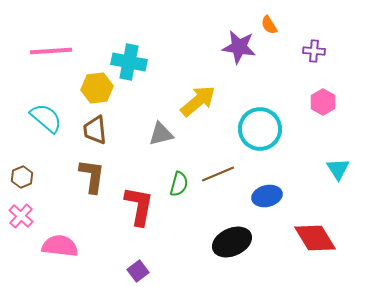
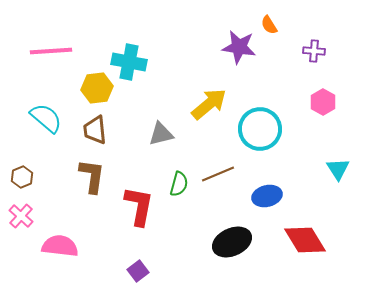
yellow arrow: moved 11 px right, 3 px down
red diamond: moved 10 px left, 2 px down
